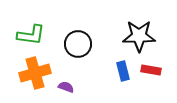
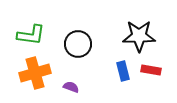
purple semicircle: moved 5 px right
